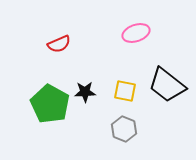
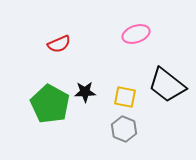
pink ellipse: moved 1 px down
yellow square: moved 6 px down
